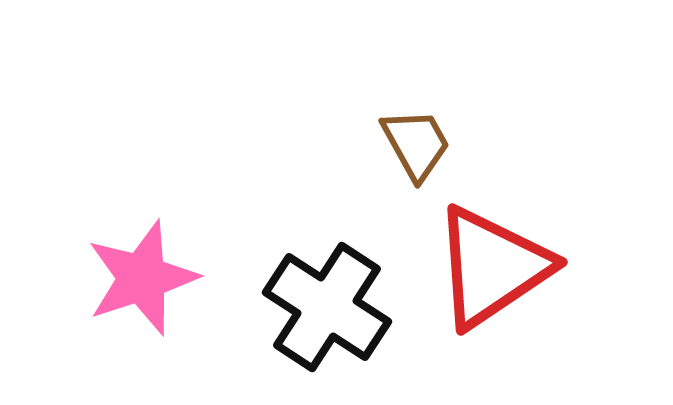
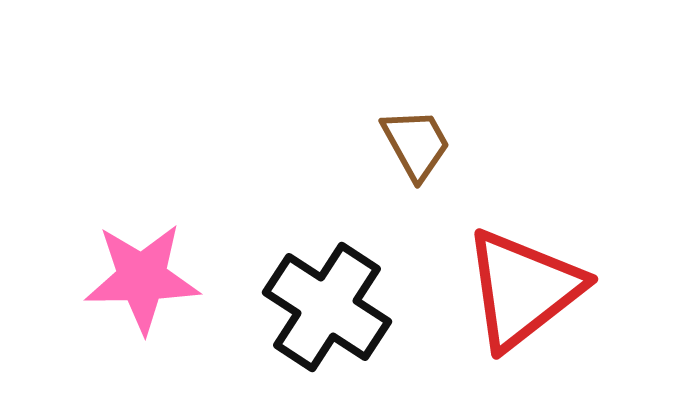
red triangle: moved 31 px right, 22 px down; rotated 4 degrees counterclockwise
pink star: rotated 17 degrees clockwise
